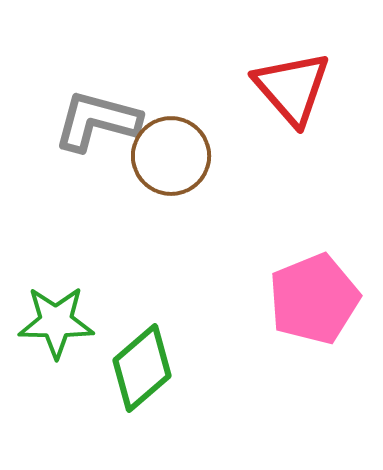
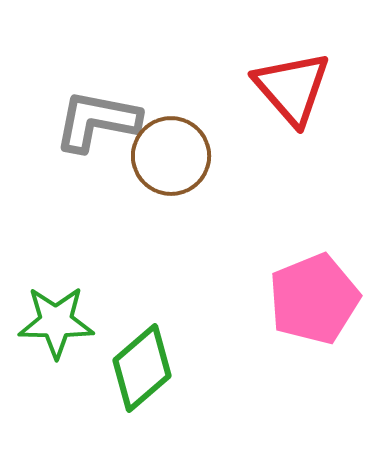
gray L-shape: rotated 4 degrees counterclockwise
